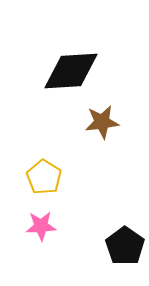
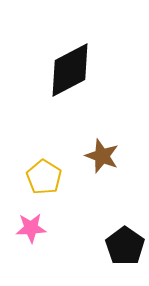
black diamond: moved 1 px left, 1 px up; rotated 24 degrees counterclockwise
brown star: moved 34 px down; rotated 28 degrees clockwise
pink star: moved 10 px left, 2 px down
